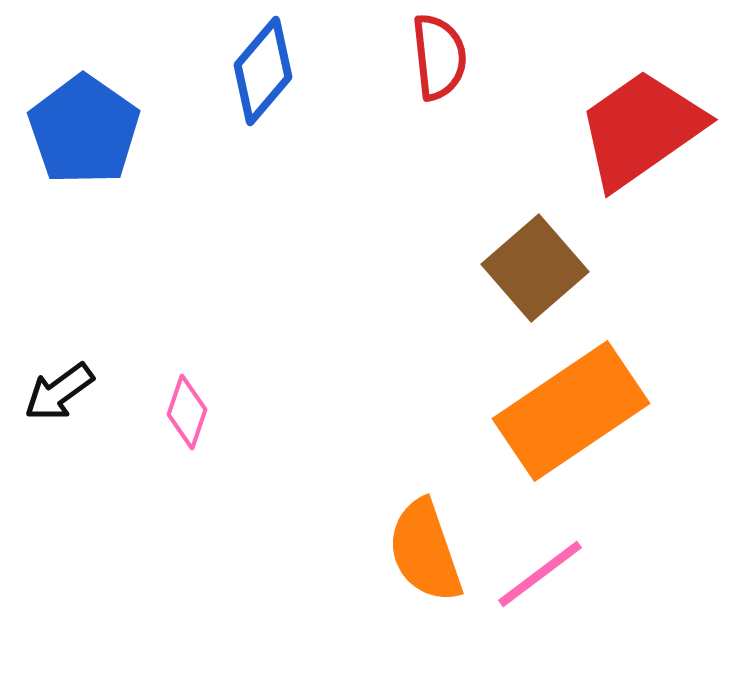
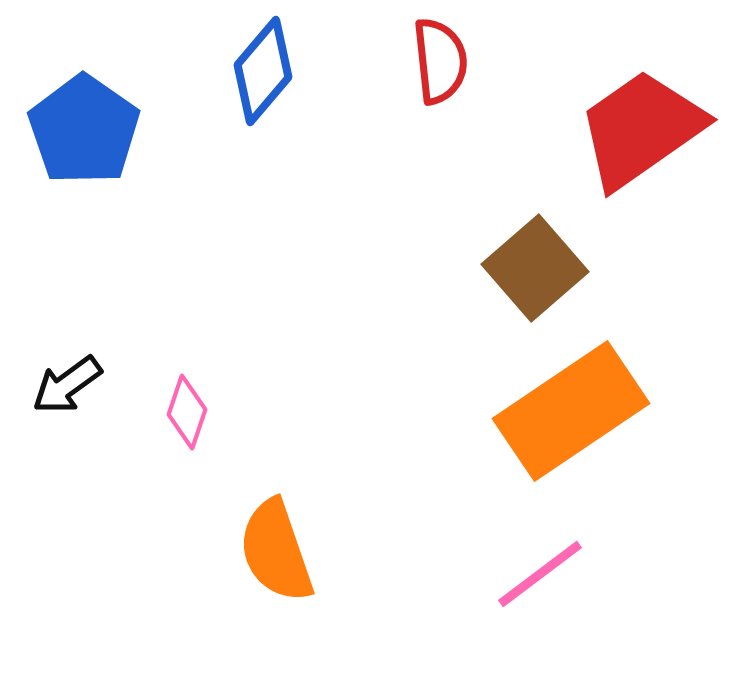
red semicircle: moved 1 px right, 4 px down
black arrow: moved 8 px right, 7 px up
orange semicircle: moved 149 px left
